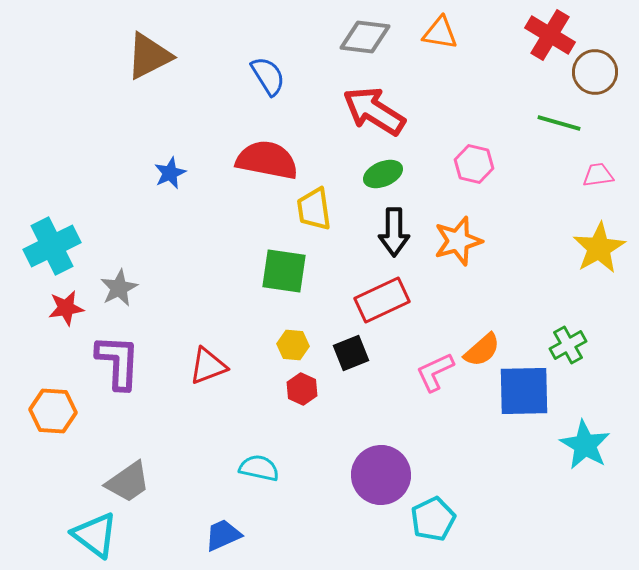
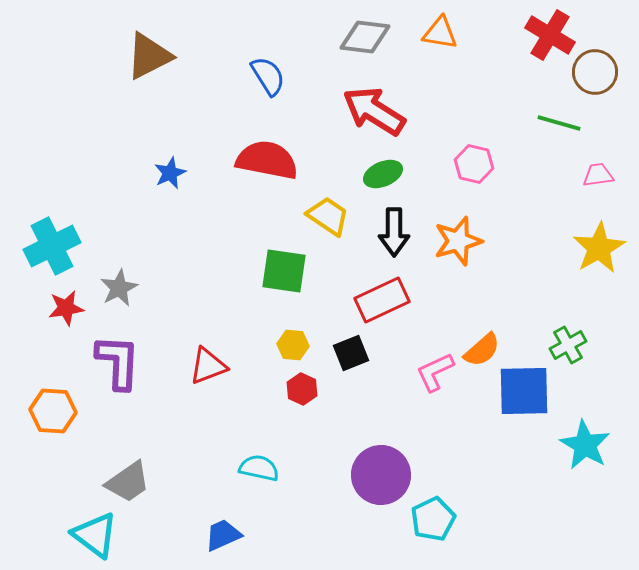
yellow trapezoid: moved 14 px right, 7 px down; rotated 132 degrees clockwise
